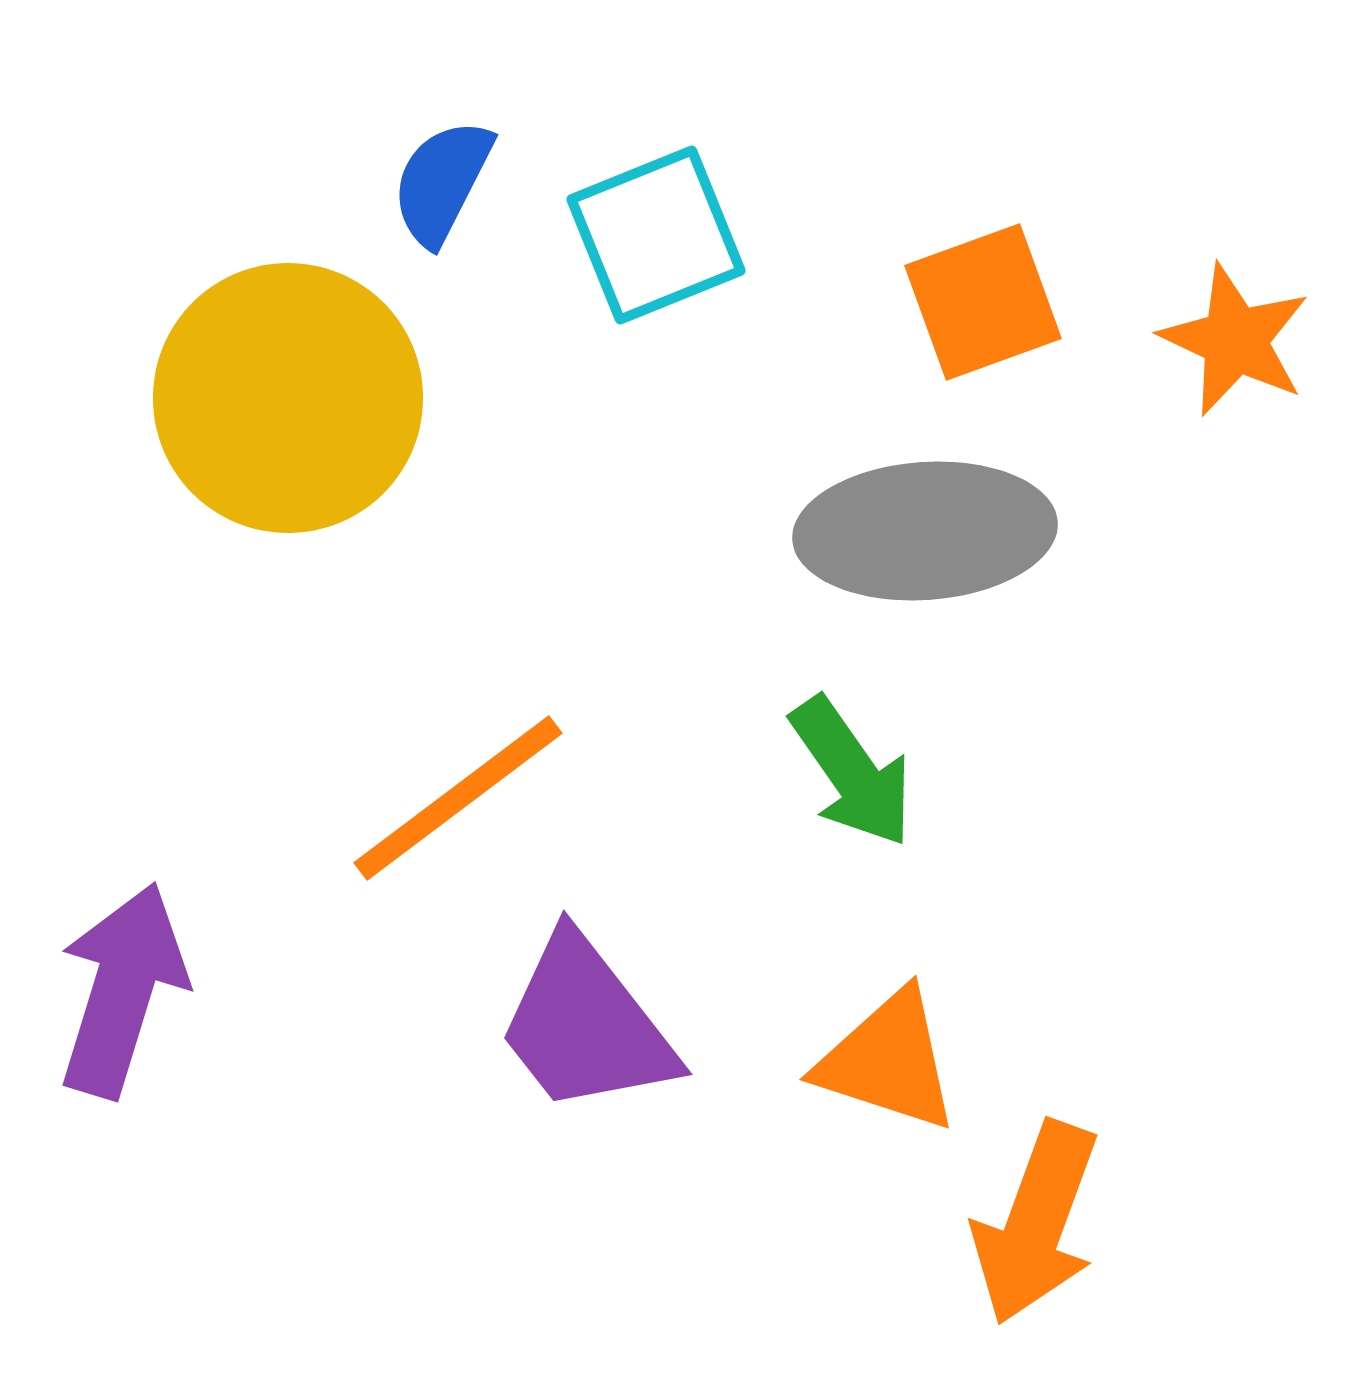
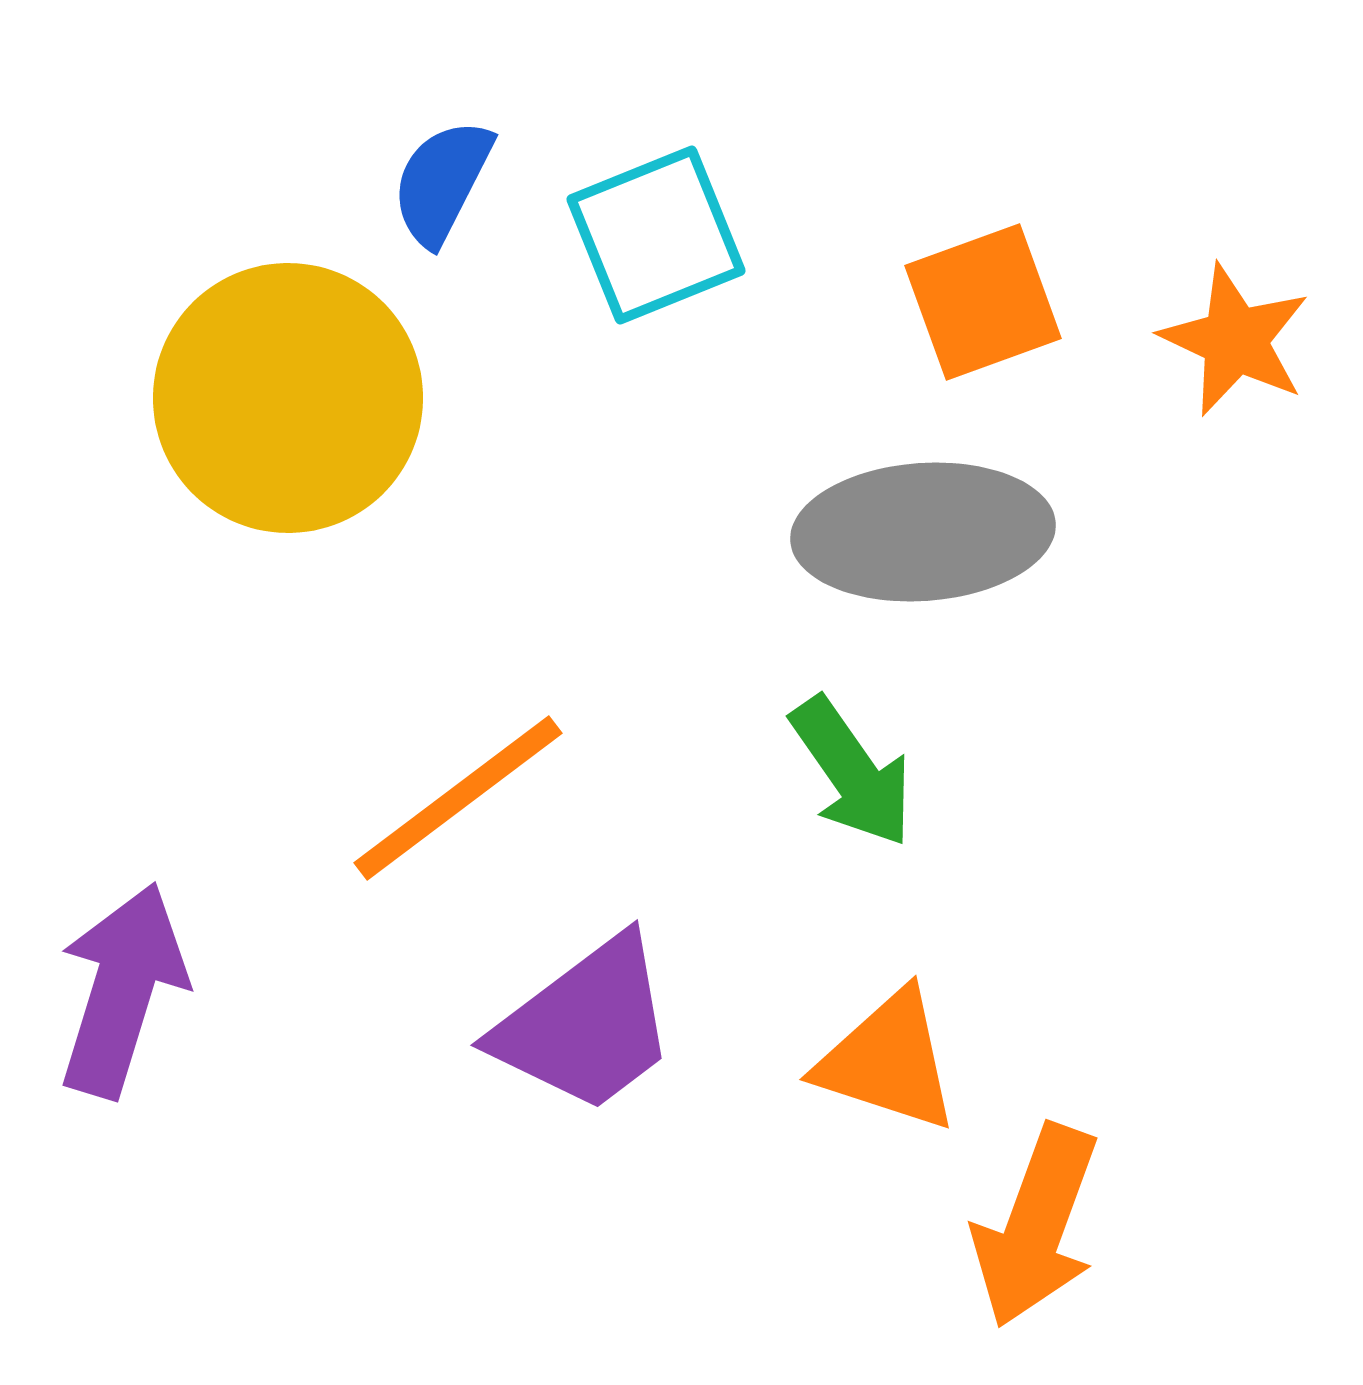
gray ellipse: moved 2 px left, 1 px down
purple trapezoid: rotated 89 degrees counterclockwise
orange arrow: moved 3 px down
